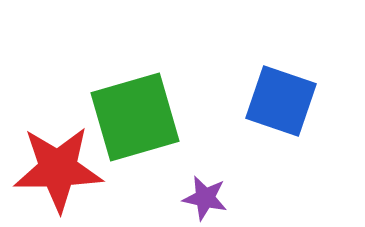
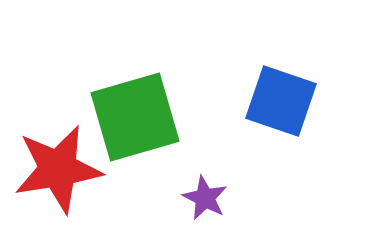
red star: rotated 8 degrees counterclockwise
purple star: rotated 15 degrees clockwise
